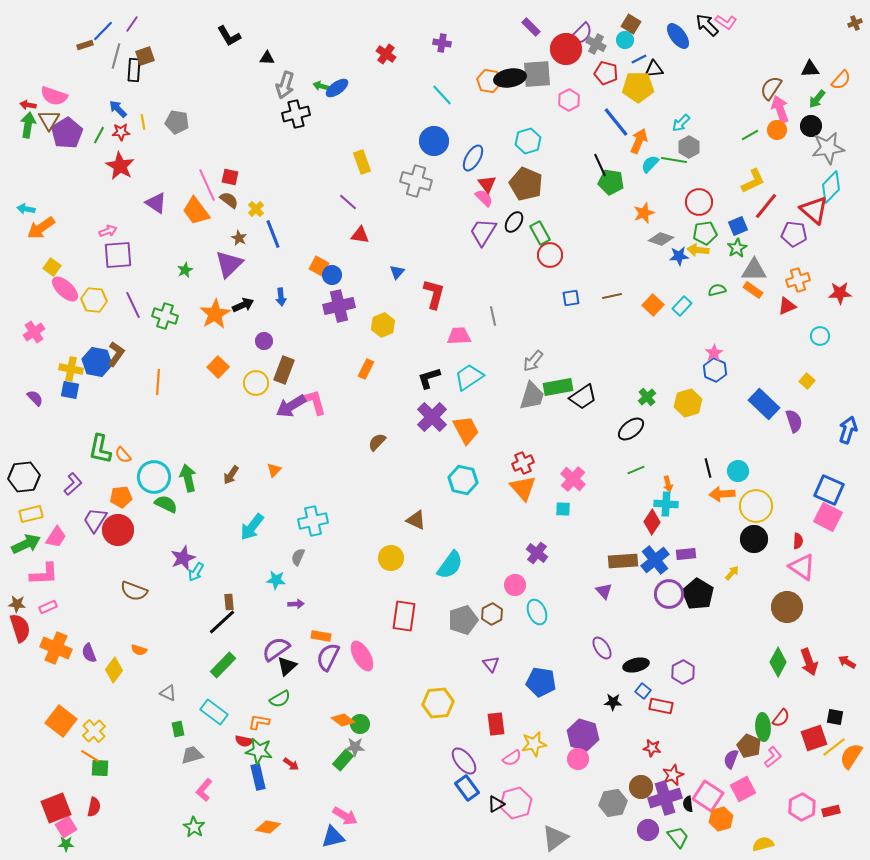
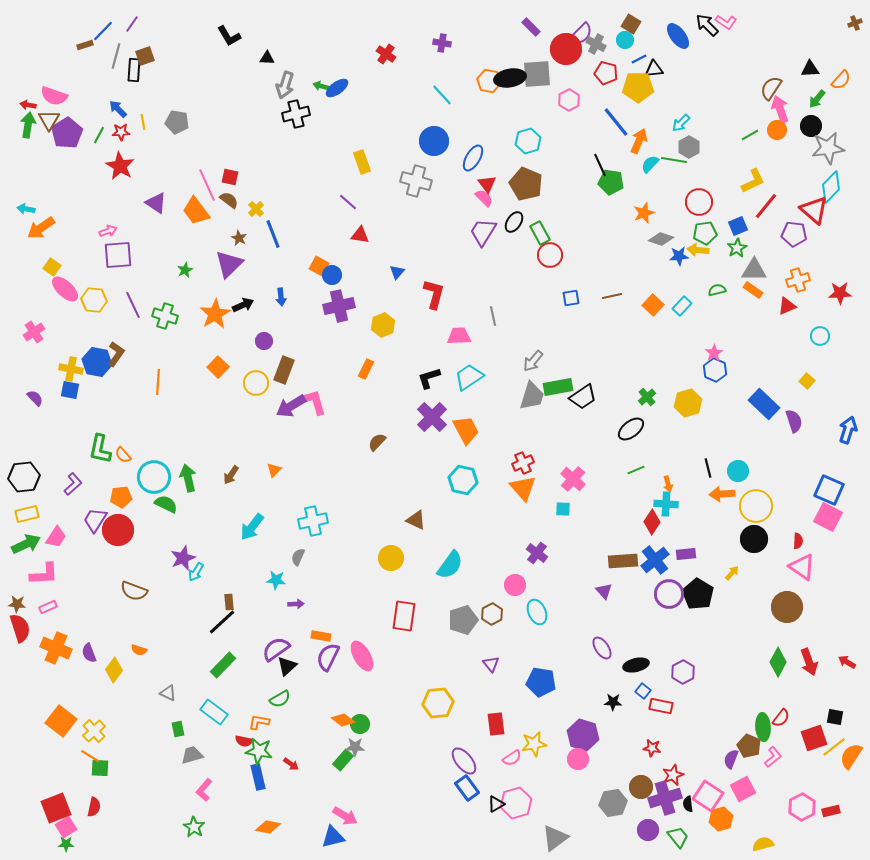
yellow rectangle at (31, 514): moved 4 px left
